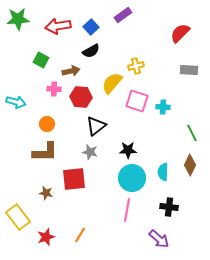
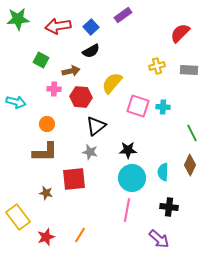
yellow cross: moved 21 px right
pink square: moved 1 px right, 5 px down
